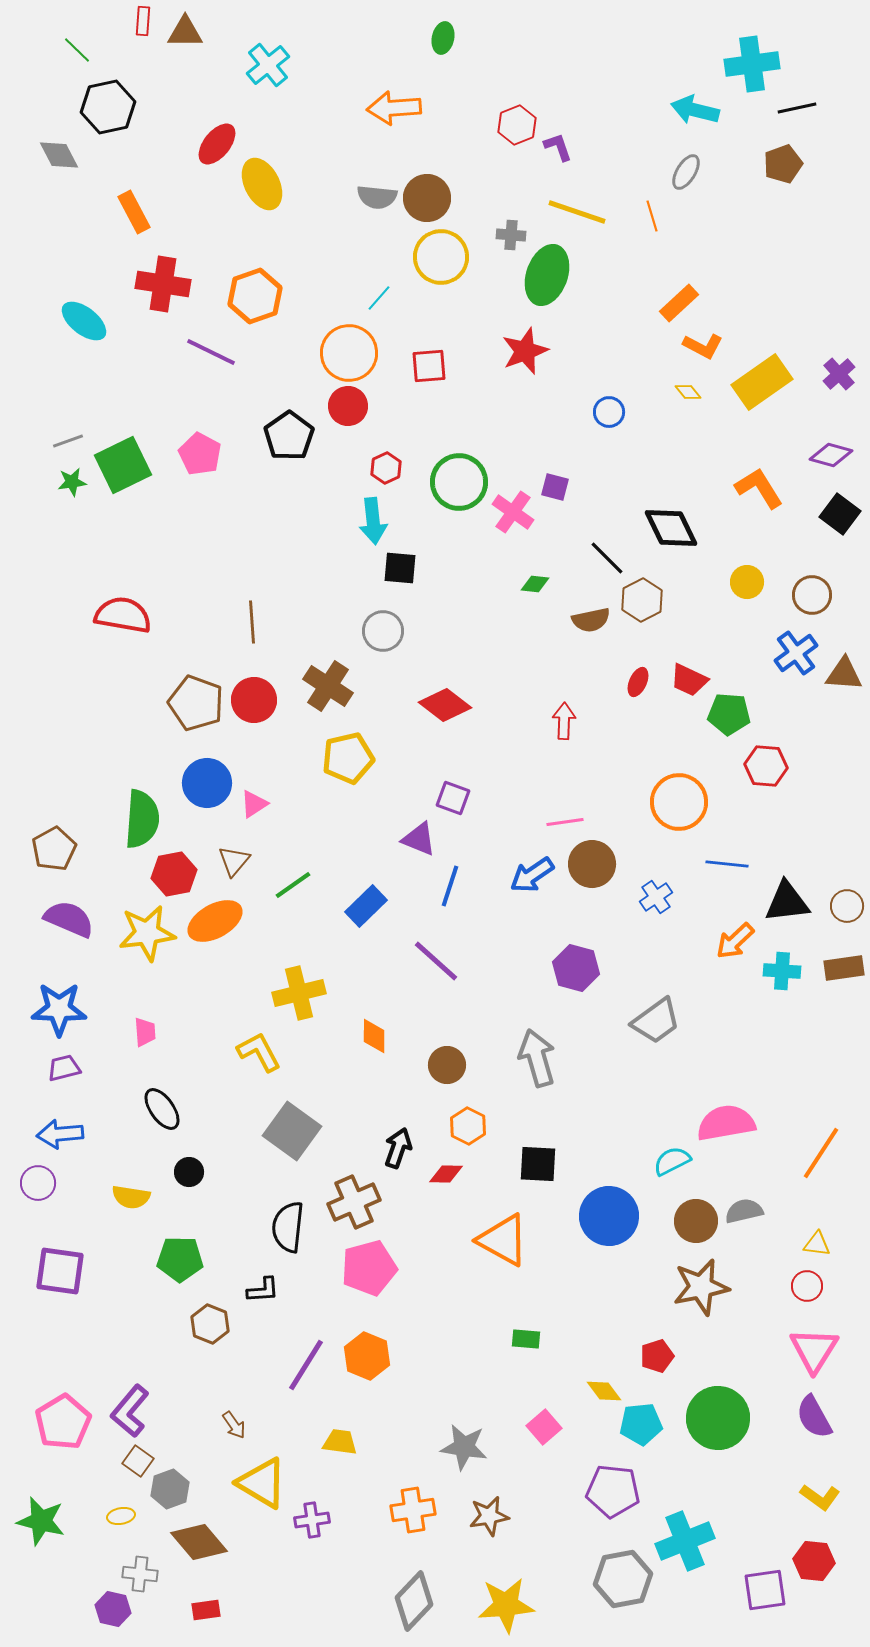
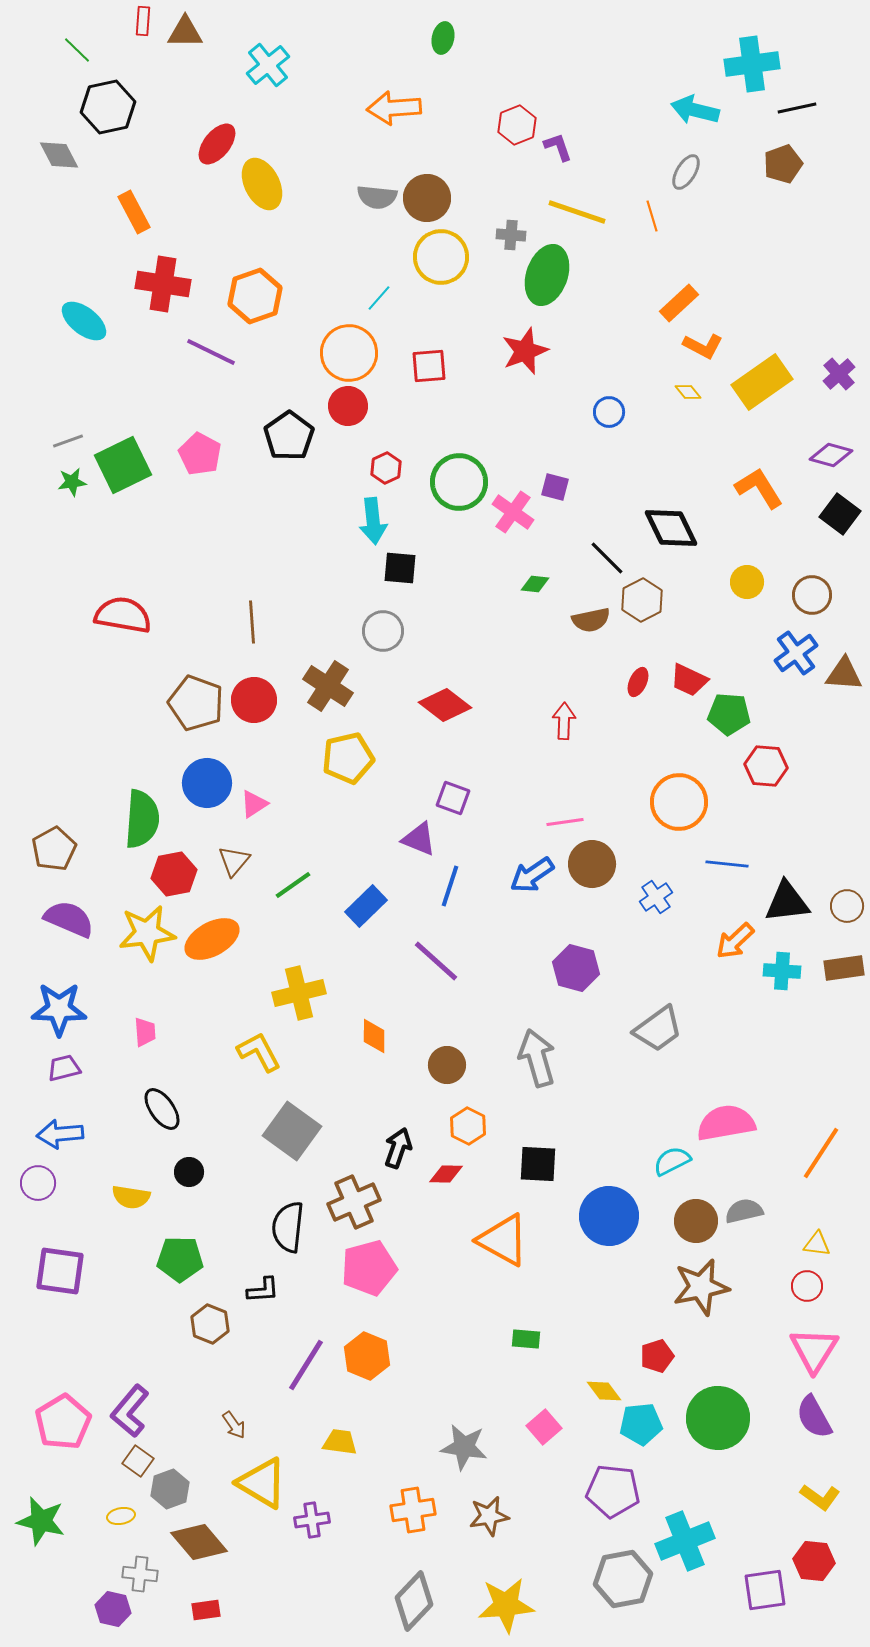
orange ellipse at (215, 921): moved 3 px left, 18 px down
gray trapezoid at (656, 1021): moved 2 px right, 8 px down
